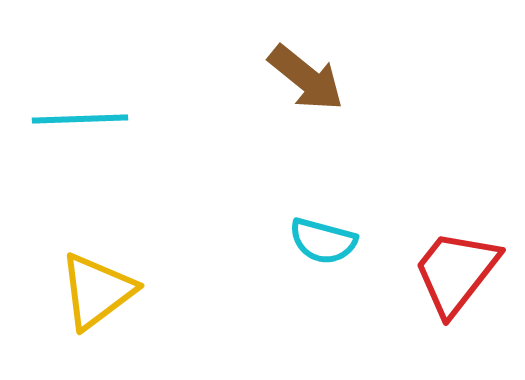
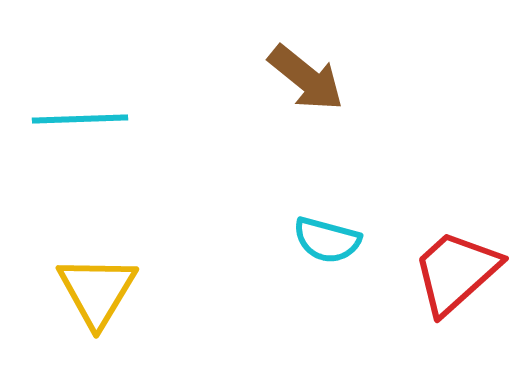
cyan semicircle: moved 4 px right, 1 px up
red trapezoid: rotated 10 degrees clockwise
yellow triangle: rotated 22 degrees counterclockwise
